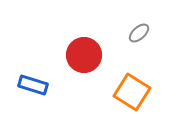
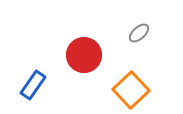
blue rectangle: rotated 72 degrees counterclockwise
orange square: moved 1 px left, 2 px up; rotated 15 degrees clockwise
